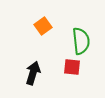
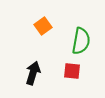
green semicircle: rotated 16 degrees clockwise
red square: moved 4 px down
